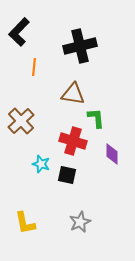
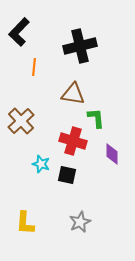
yellow L-shape: rotated 15 degrees clockwise
